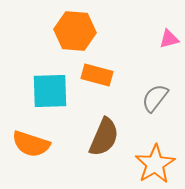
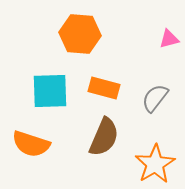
orange hexagon: moved 5 px right, 3 px down
orange rectangle: moved 7 px right, 13 px down
